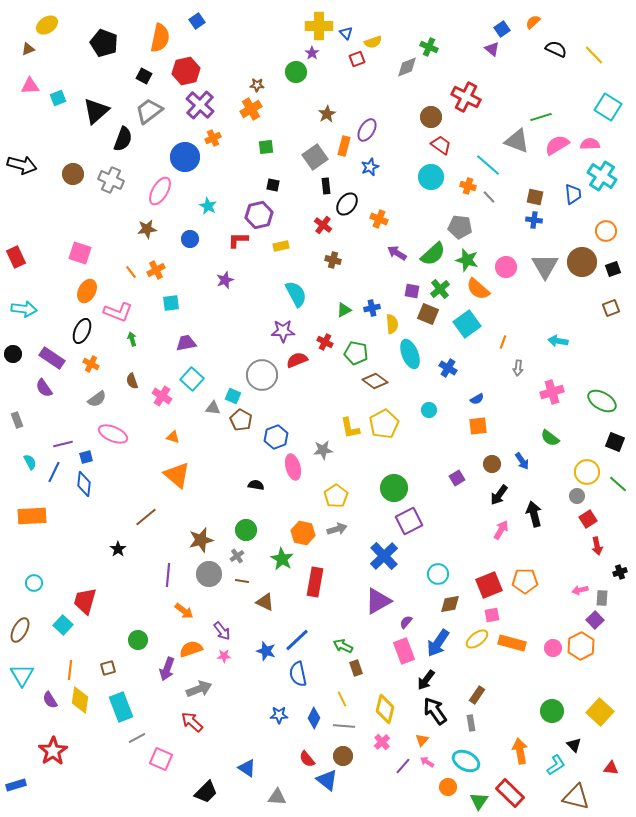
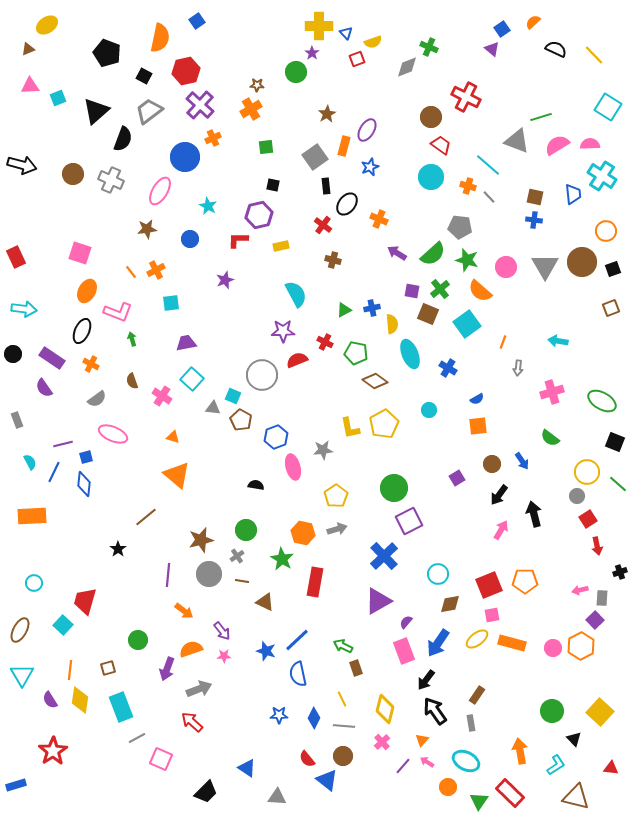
black pentagon at (104, 43): moved 3 px right, 10 px down
orange semicircle at (478, 289): moved 2 px right, 2 px down
black triangle at (574, 745): moved 6 px up
